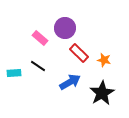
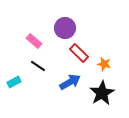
pink rectangle: moved 6 px left, 3 px down
orange star: moved 4 px down
cyan rectangle: moved 9 px down; rotated 24 degrees counterclockwise
